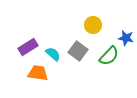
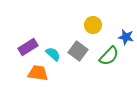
blue star: moved 1 px up
